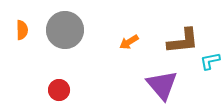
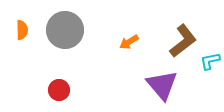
brown L-shape: rotated 32 degrees counterclockwise
